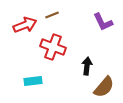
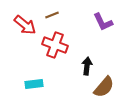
red arrow: rotated 60 degrees clockwise
red cross: moved 2 px right, 2 px up
cyan rectangle: moved 1 px right, 3 px down
